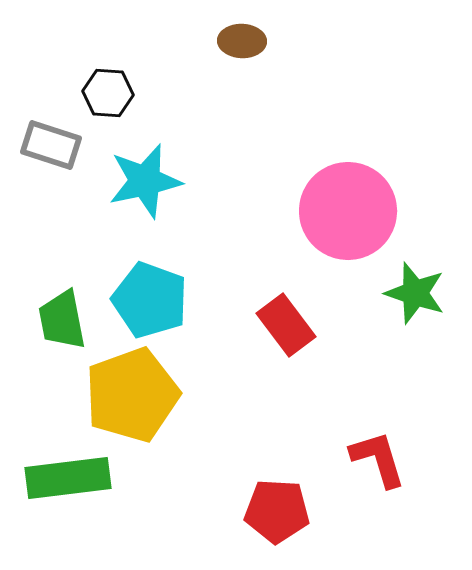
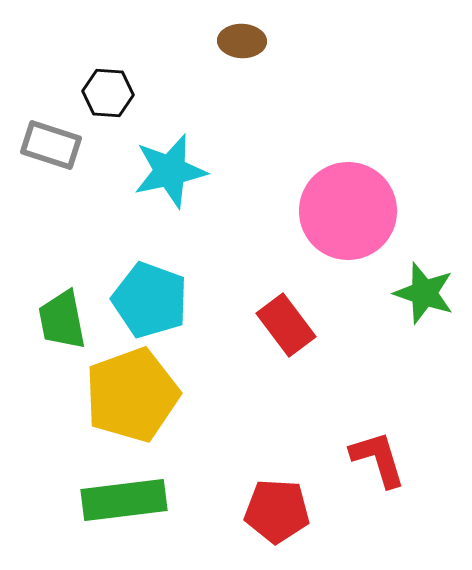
cyan star: moved 25 px right, 10 px up
green star: moved 9 px right
green rectangle: moved 56 px right, 22 px down
